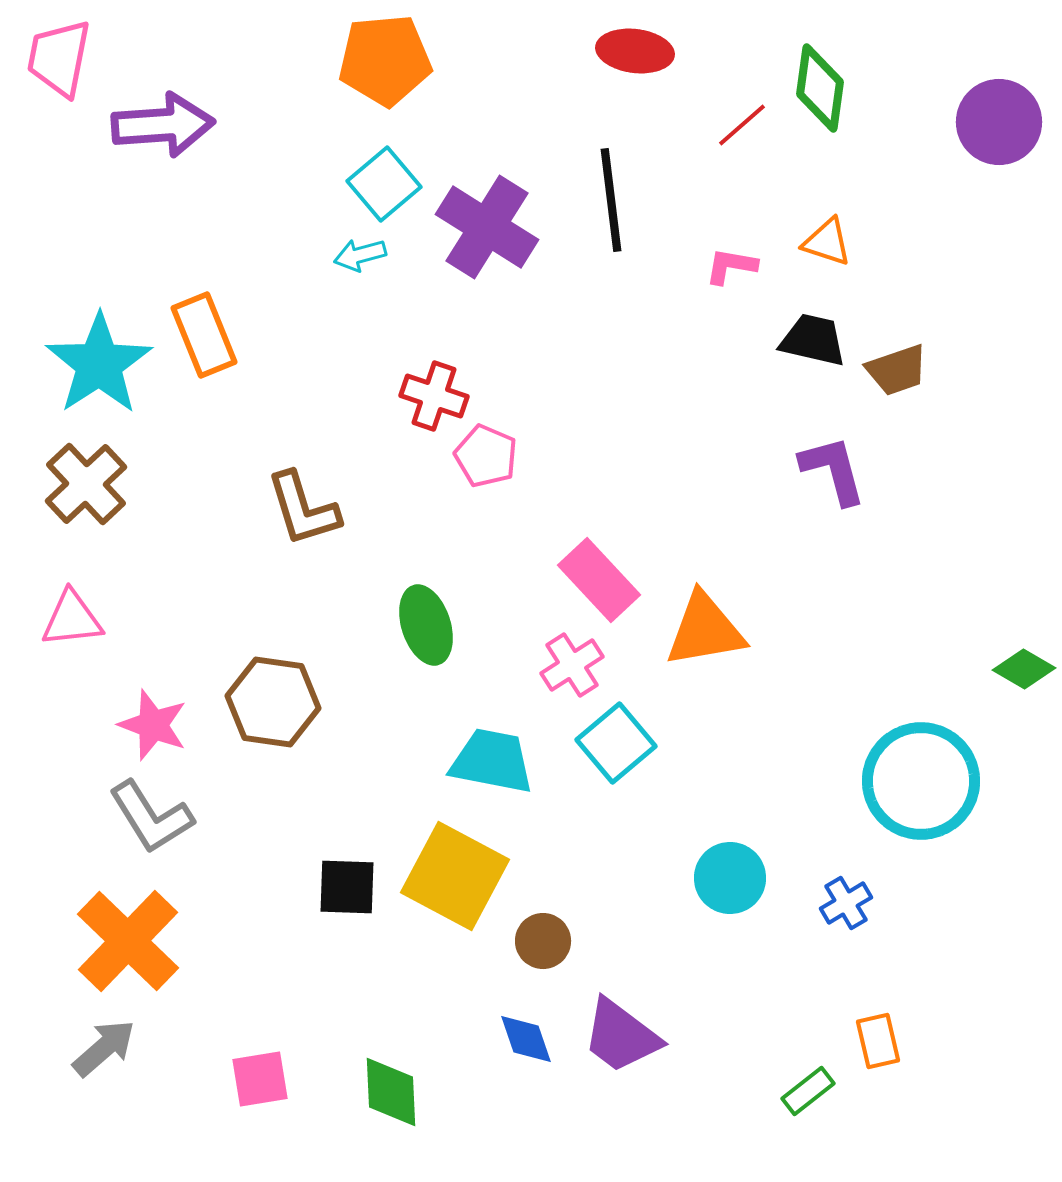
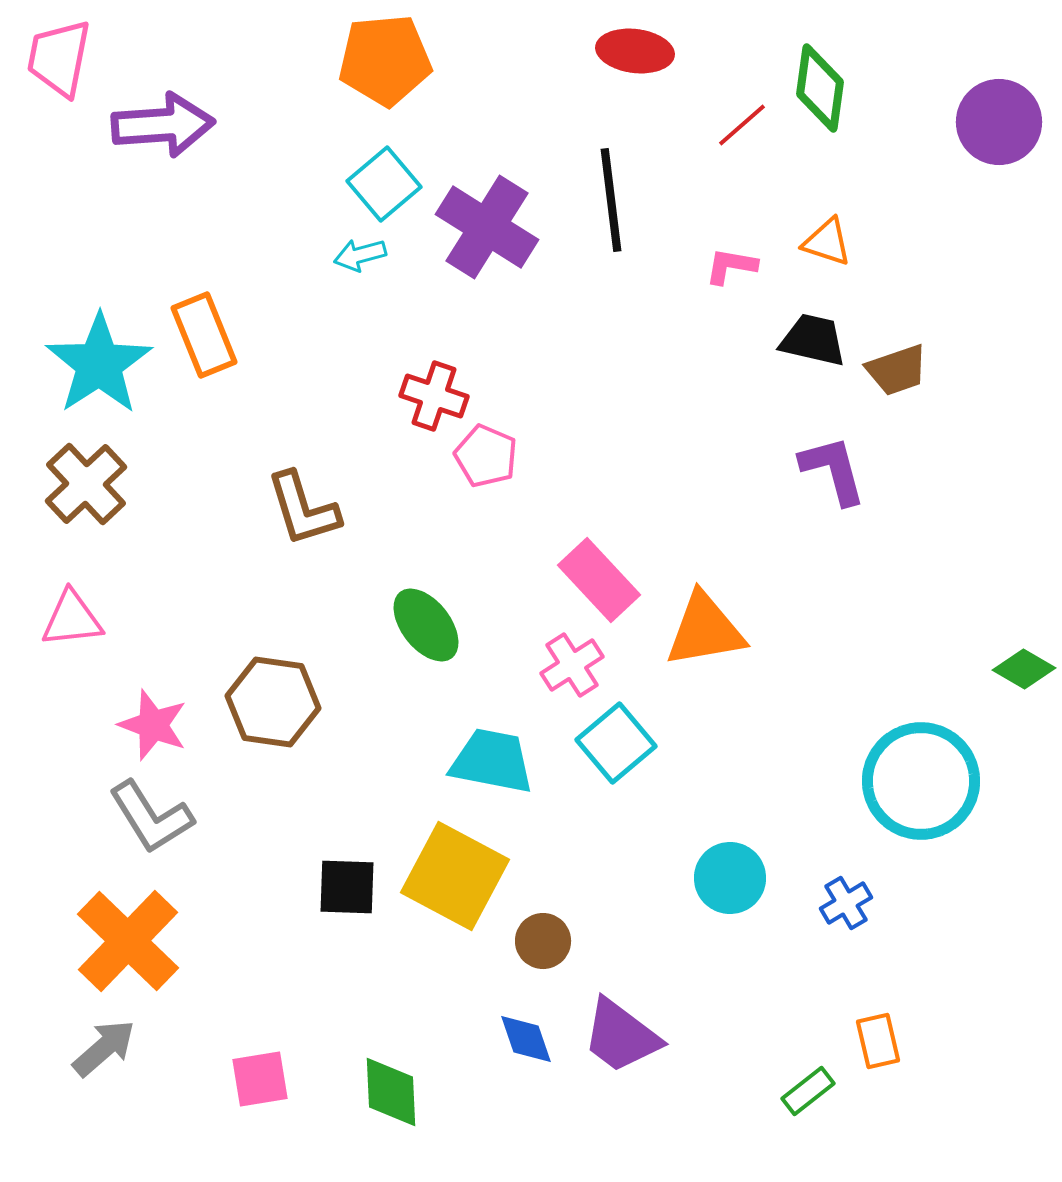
green ellipse at (426, 625): rotated 20 degrees counterclockwise
